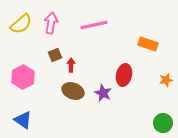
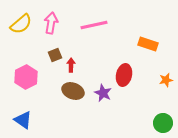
pink hexagon: moved 3 px right
